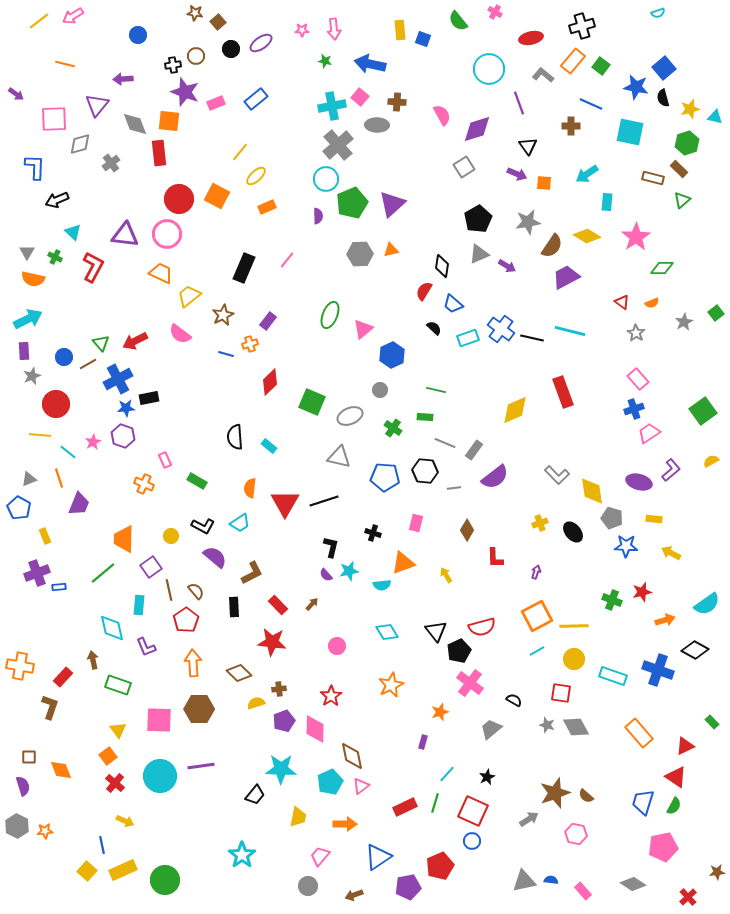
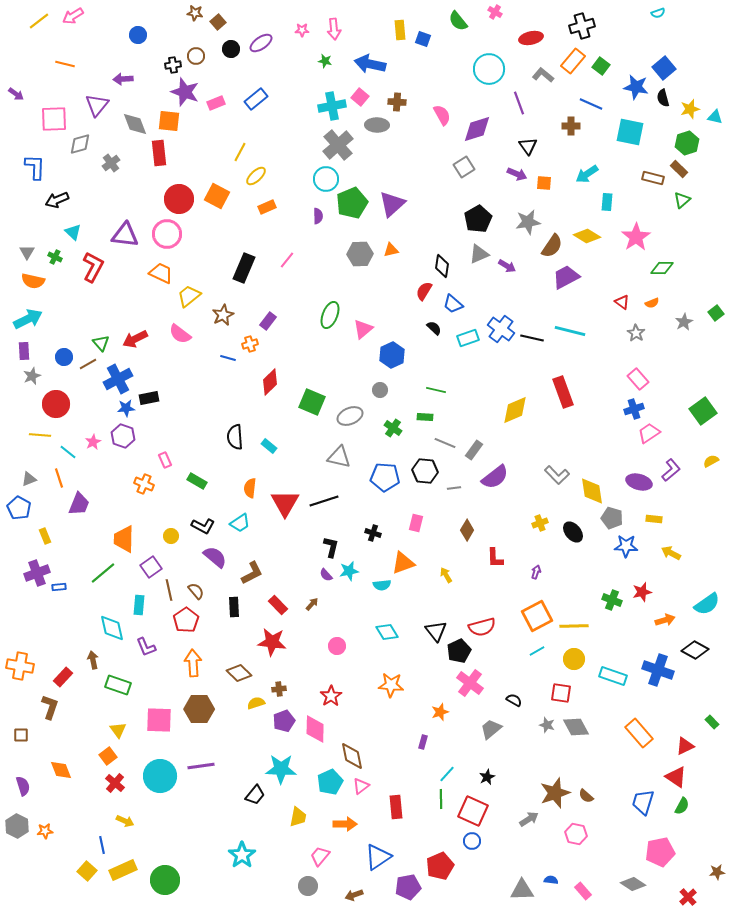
yellow line at (240, 152): rotated 12 degrees counterclockwise
orange semicircle at (33, 279): moved 2 px down
red arrow at (135, 341): moved 2 px up
blue line at (226, 354): moved 2 px right, 4 px down
orange star at (391, 685): rotated 30 degrees clockwise
brown square at (29, 757): moved 8 px left, 22 px up
green line at (435, 803): moved 6 px right, 4 px up; rotated 18 degrees counterclockwise
green semicircle at (674, 806): moved 8 px right
red rectangle at (405, 807): moved 9 px left; rotated 70 degrees counterclockwise
pink pentagon at (663, 847): moved 3 px left, 5 px down
gray triangle at (524, 881): moved 2 px left, 9 px down; rotated 10 degrees clockwise
